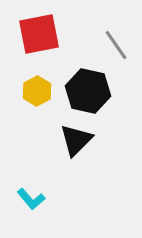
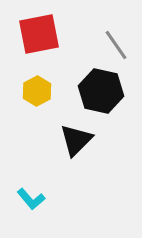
black hexagon: moved 13 px right
